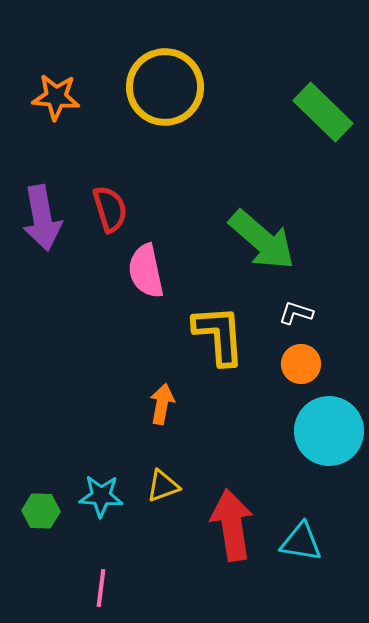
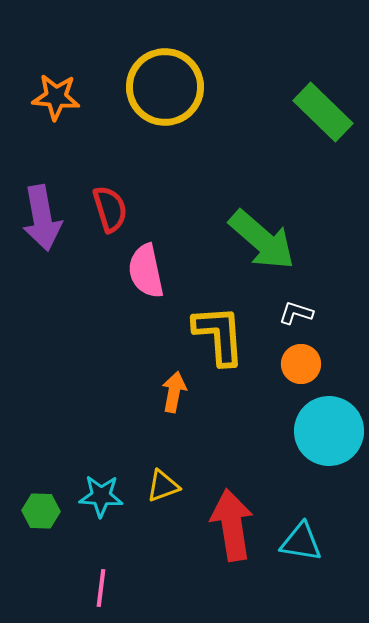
orange arrow: moved 12 px right, 12 px up
